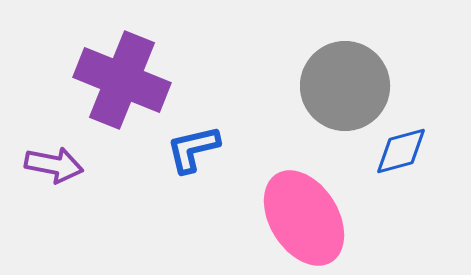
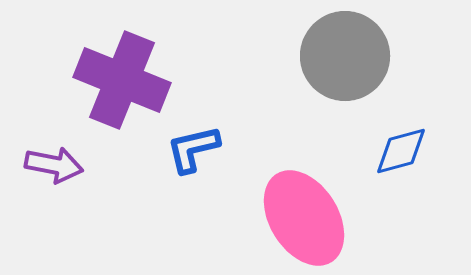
gray circle: moved 30 px up
